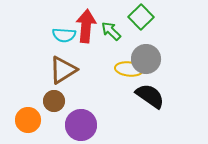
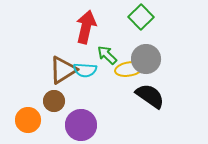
red arrow: moved 1 px down; rotated 8 degrees clockwise
green arrow: moved 4 px left, 24 px down
cyan semicircle: moved 21 px right, 35 px down
yellow ellipse: rotated 16 degrees counterclockwise
